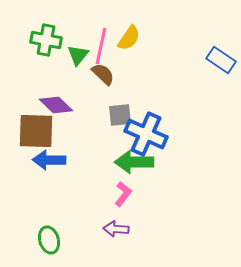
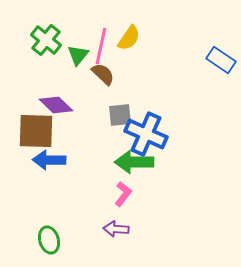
green cross: rotated 28 degrees clockwise
